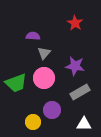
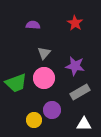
purple semicircle: moved 11 px up
yellow circle: moved 1 px right, 2 px up
